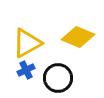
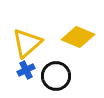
yellow triangle: rotated 12 degrees counterclockwise
black circle: moved 2 px left, 2 px up
